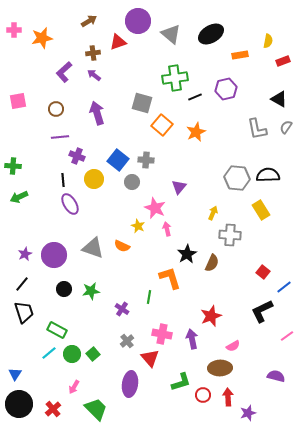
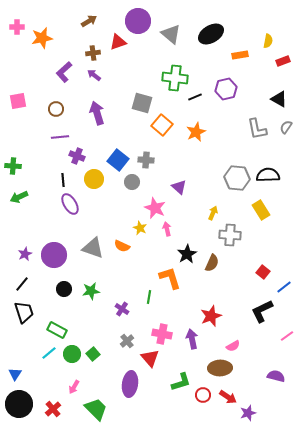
pink cross at (14, 30): moved 3 px right, 3 px up
green cross at (175, 78): rotated 15 degrees clockwise
purple triangle at (179, 187): rotated 28 degrees counterclockwise
yellow star at (138, 226): moved 2 px right, 2 px down
red arrow at (228, 397): rotated 126 degrees clockwise
